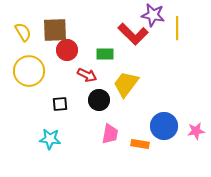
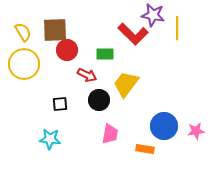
yellow circle: moved 5 px left, 7 px up
orange rectangle: moved 5 px right, 5 px down
